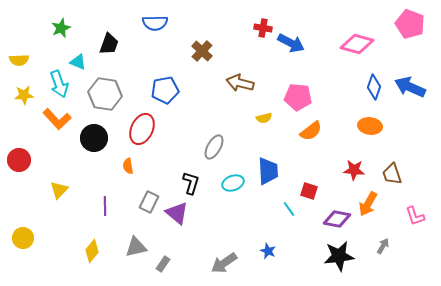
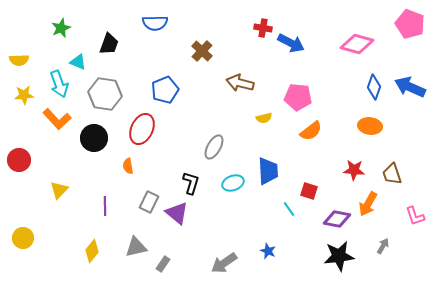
blue pentagon at (165, 90): rotated 12 degrees counterclockwise
